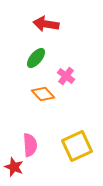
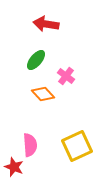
green ellipse: moved 2 px down
